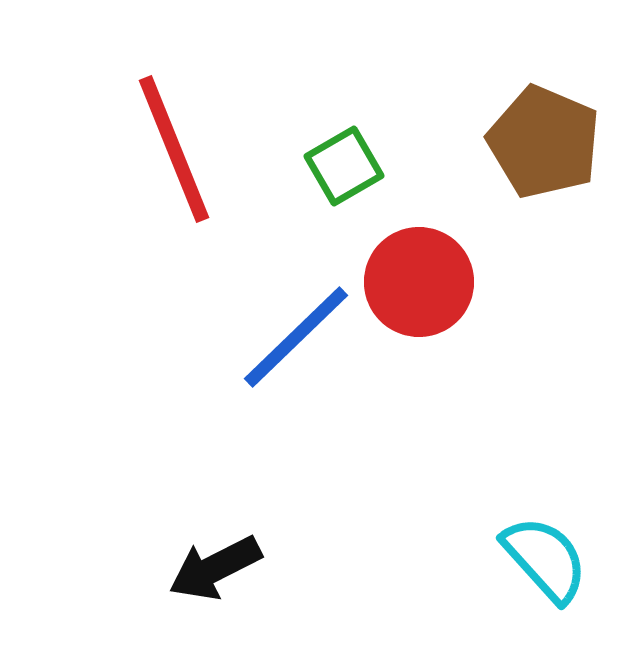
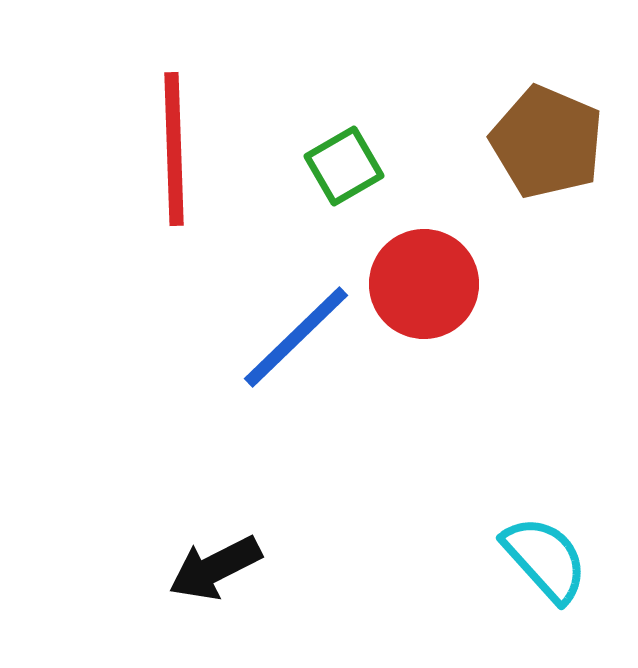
brown pentagon: moved 3 px right
red line: rotated 20 degrees clockwise
red circle: moved 5 px right, 2 px down
